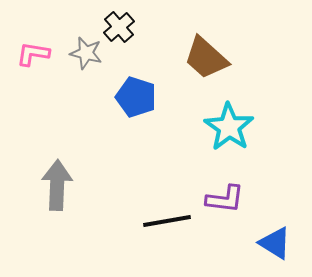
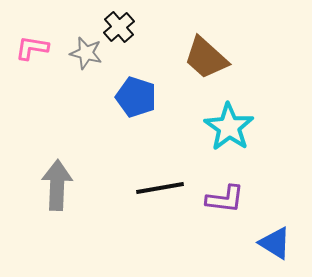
pink L-shape: moved 1 px left, 6 px up
black line: moved 7 px left, 33 px up
